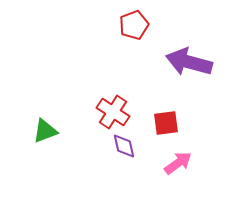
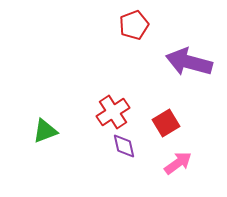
red cross: rotated 24 degrees clockwise
red square: rotated 24 degrees counterclockwise
